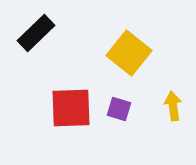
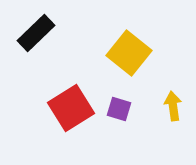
red square: rotated 30 degrees counterclockwise
